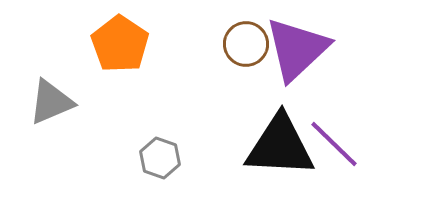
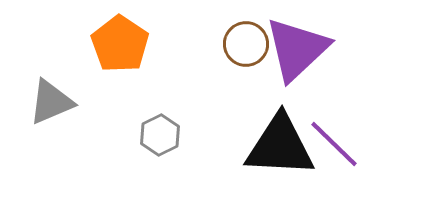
gray hexagon: moved 23 px up; rotated 15 degrees clockwise
